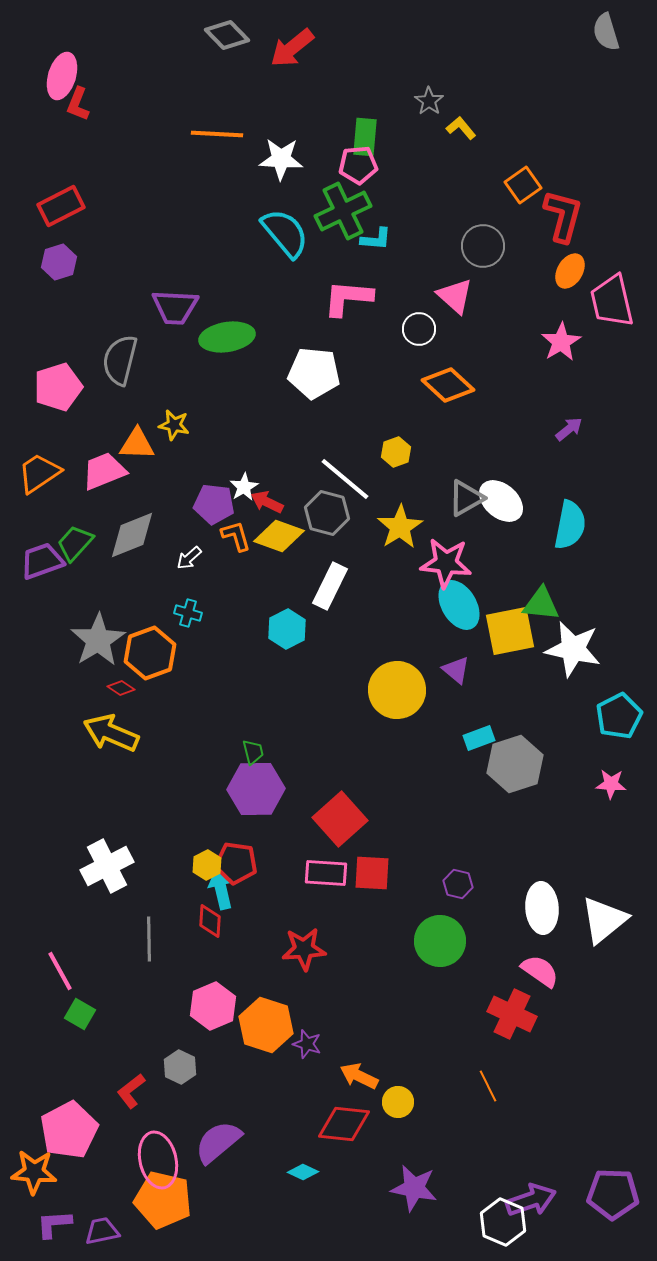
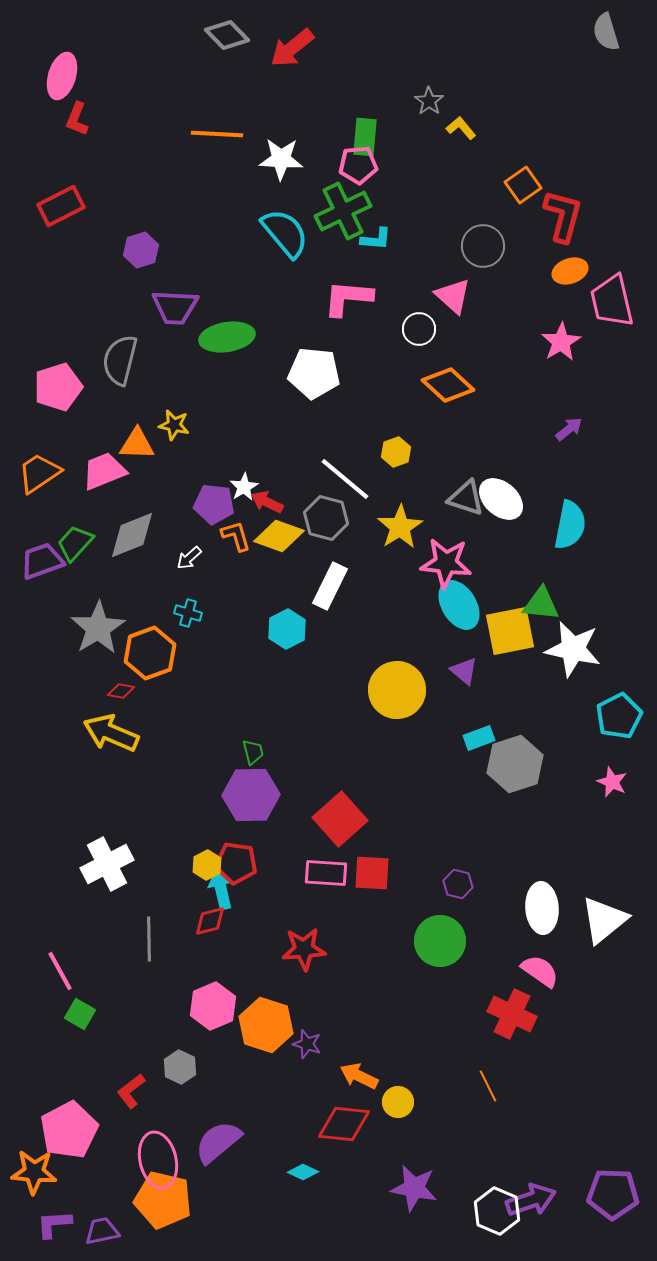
red L-shape at (78, 104): moved 1 px left, 15 px down
purple hexagon at (59, 262): moved 82 px right, 12 px up
orange ellipse at (570, 271): rotated 40 degrees clockwise
pink triangle at (455, 296): moved 2 px left
gray triangle at (466, 498): rotated 48 degrees clockwise
white ellipse at (501, 501): moved 2 px up
gray hexagon at (327, 513): moved 1 px left, 5 px down
gray star at (98, 640): moved 12 px up
purple triangle at (456, 670): moved 8 px right, 1 px down
red diamond at (121, 688): moved 3 px down; rotated 24 degrees counterclockwise
pink star at (611, 784): moved 1 px right, 2 px up; rotated 20 degrees clockwise
purple hexagon at (256, 789): moved 5 px left, 6 px down
white cross at (107, 866): moved 2 px up
red diamond at (210, 921): rotated 72 degrees clockwise
white hexagon at (503, 1222): moved 6 px left, 11 px up
